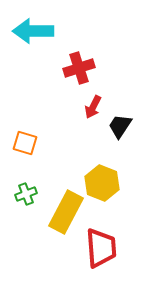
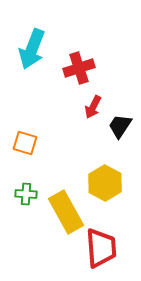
cyan arrow: moved 1 px left, 18 px down; rotated 69 degrees counterclockwise
yellow hexagon: moved 3 px right; rotated 8 degrees clockwise
green cross: rotated 25 degrees clockwise
yellow rectangle: rotated 57 degrees counterclockwise
